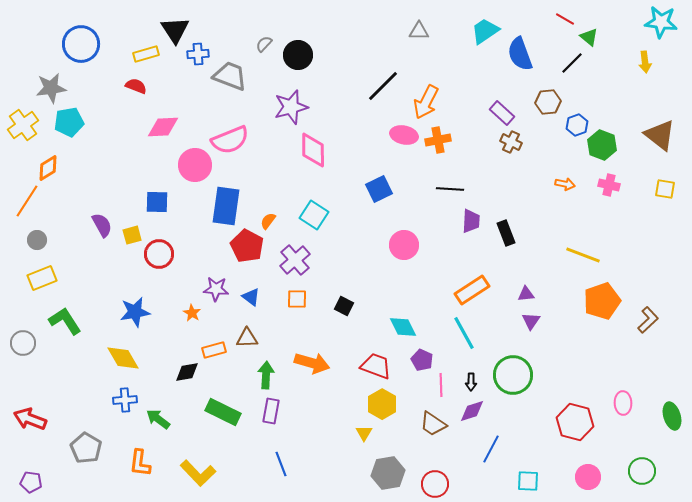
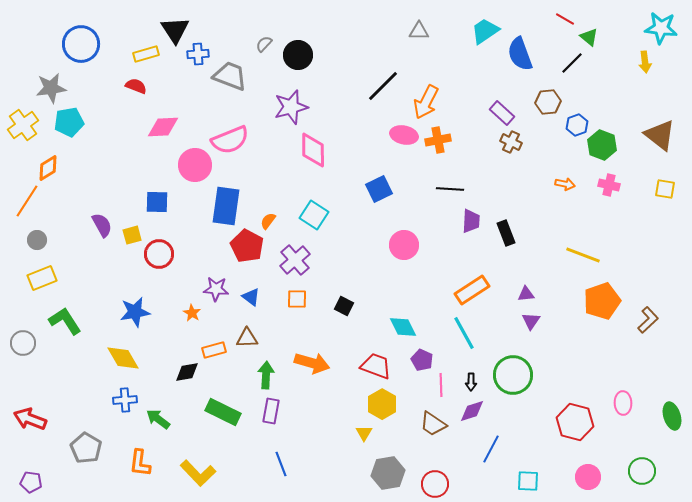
cyan star at (661, 22): moved 6 px down
